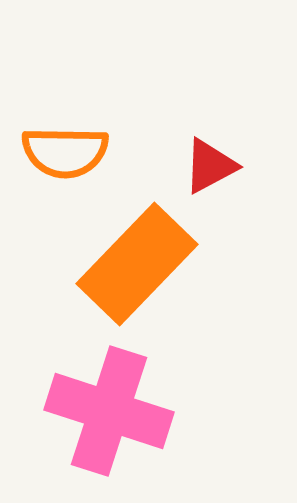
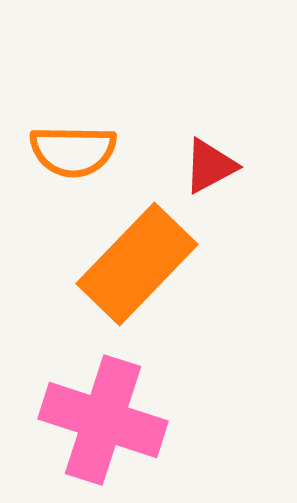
orange semicircle: moved 8 px right, 1 px up
pink cross: moved 6 px left, 9 px down
